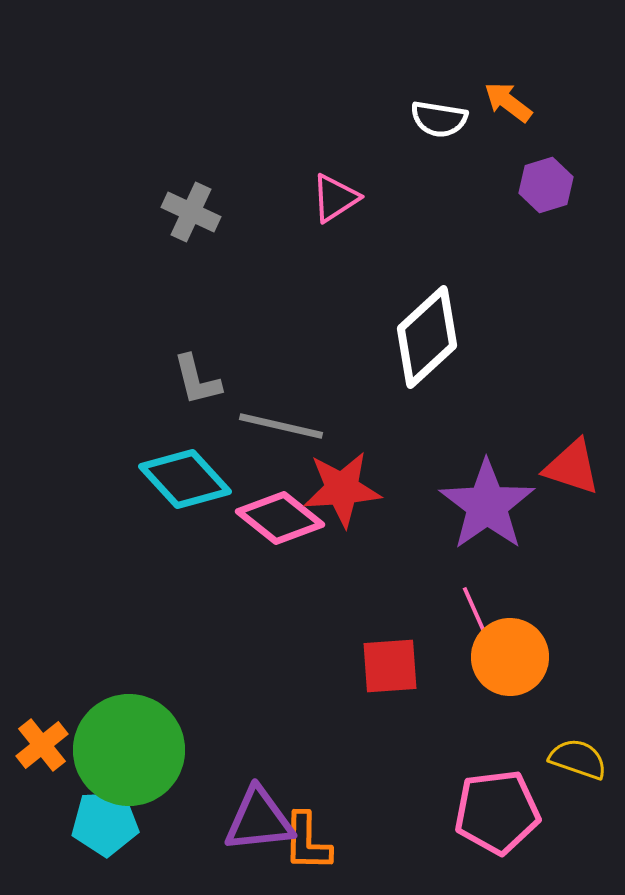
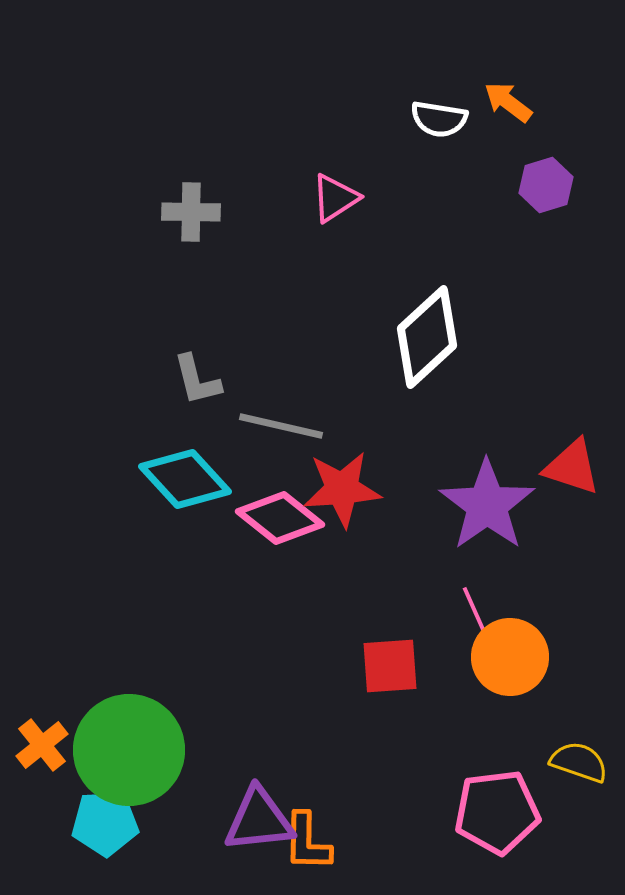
gray cross: rotated 24 degrees counterclockwise
yellow semicircle: moved 1 px right, 3 px down
